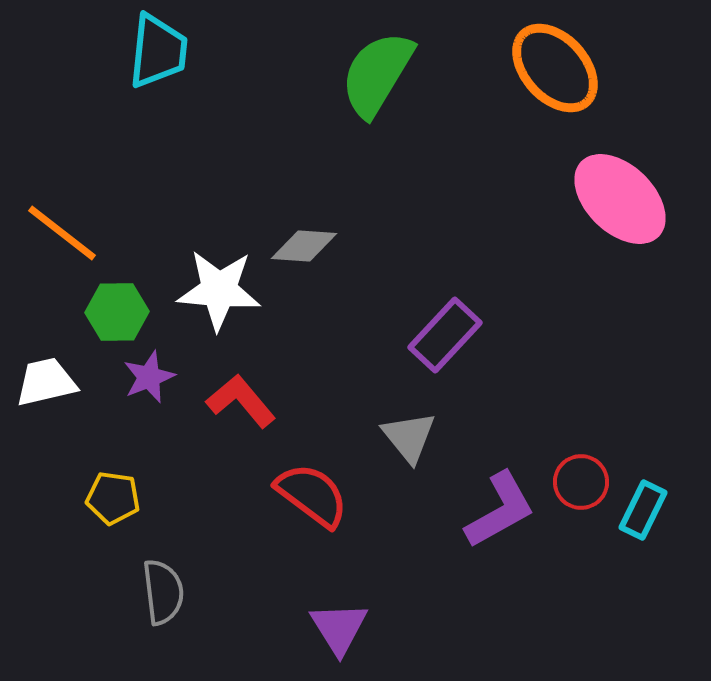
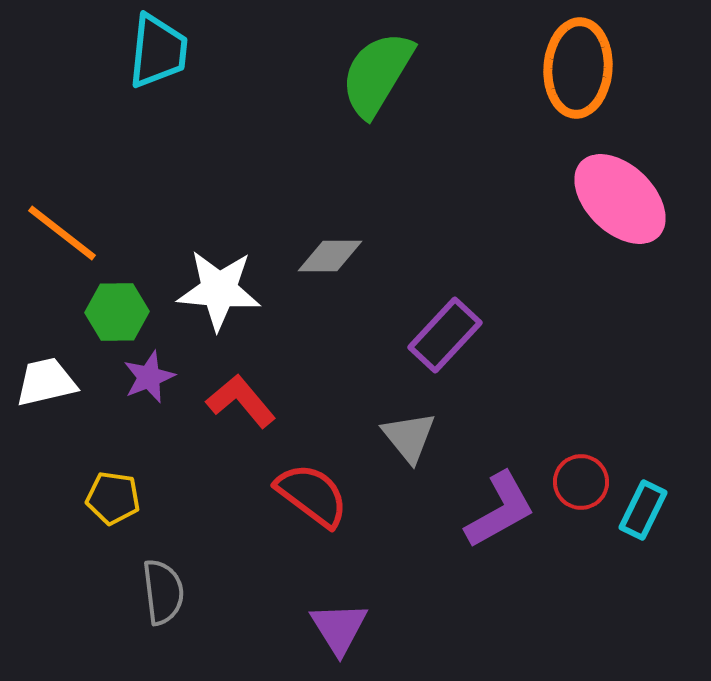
orange ellipse: moved 23 px right; rotated 46 degrees clockwise
gray diamond: moved 26 px right, 10 px down; rotated 4 degrees counterclockwise
